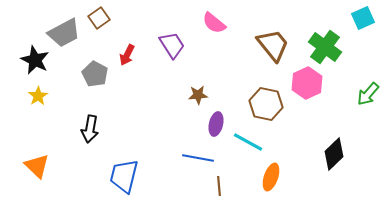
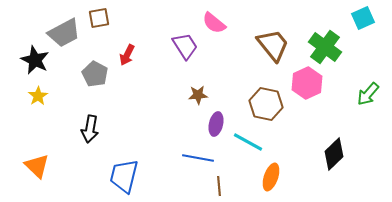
brown square: rotated 25 degrees clockwise
purple trapezoid: moved 13 px right, 1 px down
